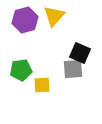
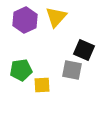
yellow triangle: moved 2 px right, 1 px down
purple hexagon: rotated 10 degrees counterclockwise
black square: moved 4 px right, 3 px up
gray square: moved 1 px left, 1 px down; rotated 15 degrees clockwise
